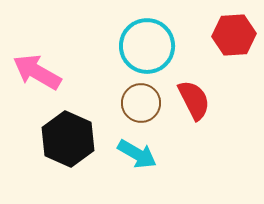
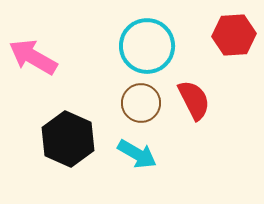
pink arrow: moved 4 px left, 15 px up
